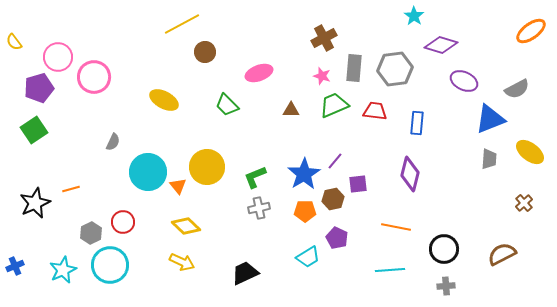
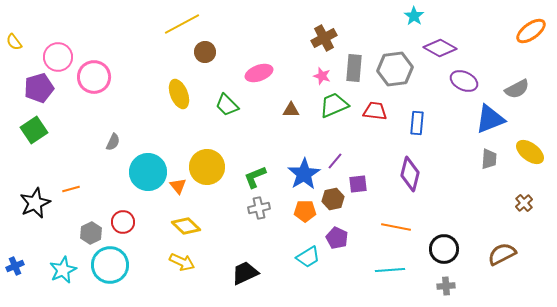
purple diamond at (441, 45): moved 1 px left, 3 px down; rotated 12 degrees clockwise
yellow ellipse at (164, 100): moved 15 px right, 6 px up; rotated 40 degrees clockwise
